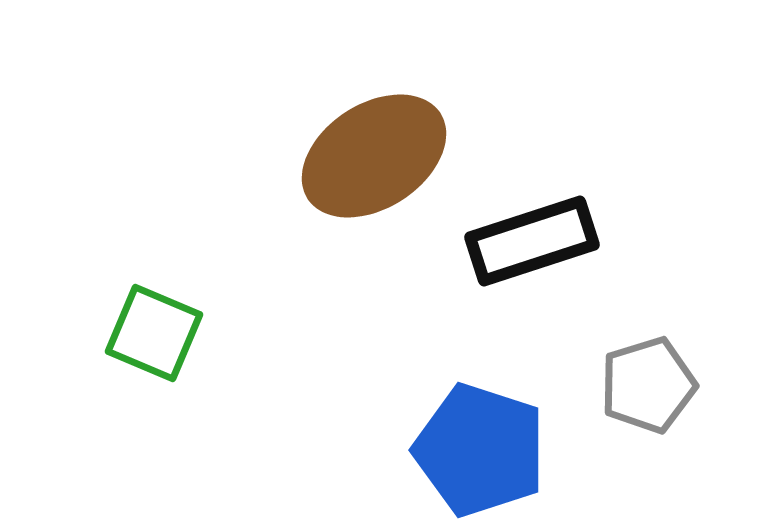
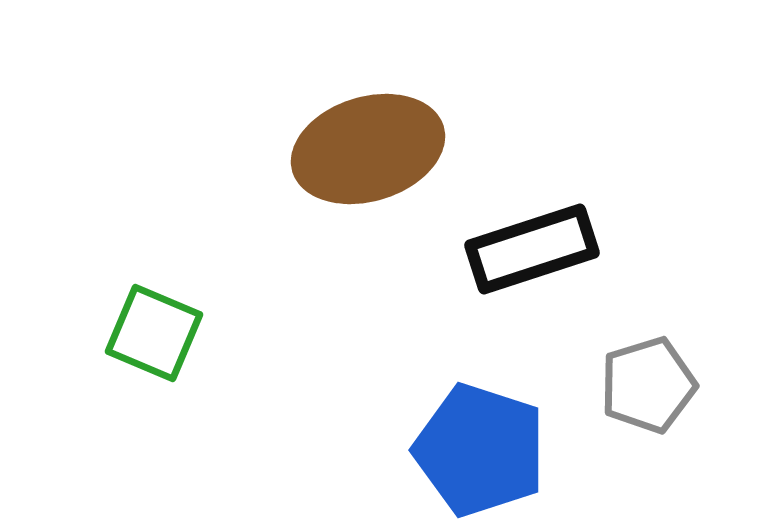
brown ellipse: moved 6 px left, 7 px up; rotated 16 degrees clockwise
black rectangle: moved 8 px down
